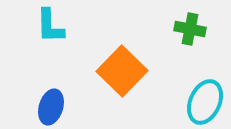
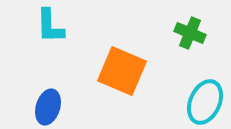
green cross: moved 4 px down; rotated 12 degrees clockwise
orange square: rotated 21 degrees counterclockwise
blue ellipse: moved 3 px left
